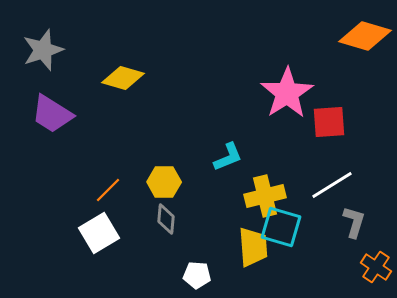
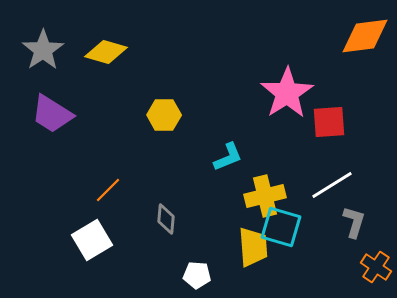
orange diamond: rotated 24 degrees counterclockwise
gray star: rotated 15 degrees counterclockwise
yellow diamond: moved 17 px left, 26 px up
yellow hexagon: moved 67 px up
white square: moved 7 px left, 7 px down
